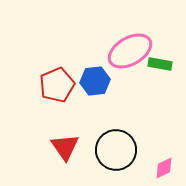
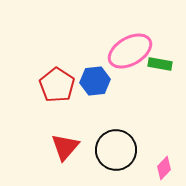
red pentagon: rotated 16 degrees counterclockwise
red triangle: rotated 16 degrees clockwise
pink diamond: rotated 20 degrees counterclockwise
